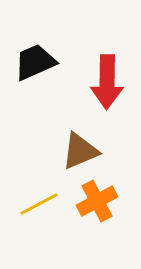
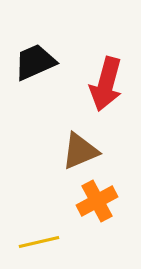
red arrow: moved 1 px left, 2 px down; rotated 14 degrees clockwise
yellow line: moved 38 px down; rotated 15 degrees clockwise
